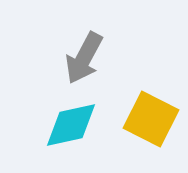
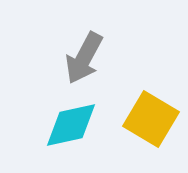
yellow square: rotated 4 degrees clockwise
